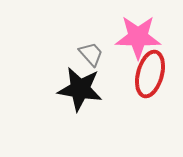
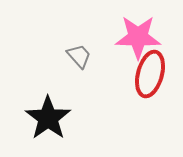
gray trapezoid: moved 12 px left, 2 px down
black star: moved 32 px left, 29 px down; rotated 27 degrees clockwise
